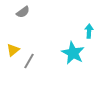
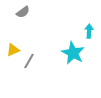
yellow triangle: rotated 16 degrees clockwise
